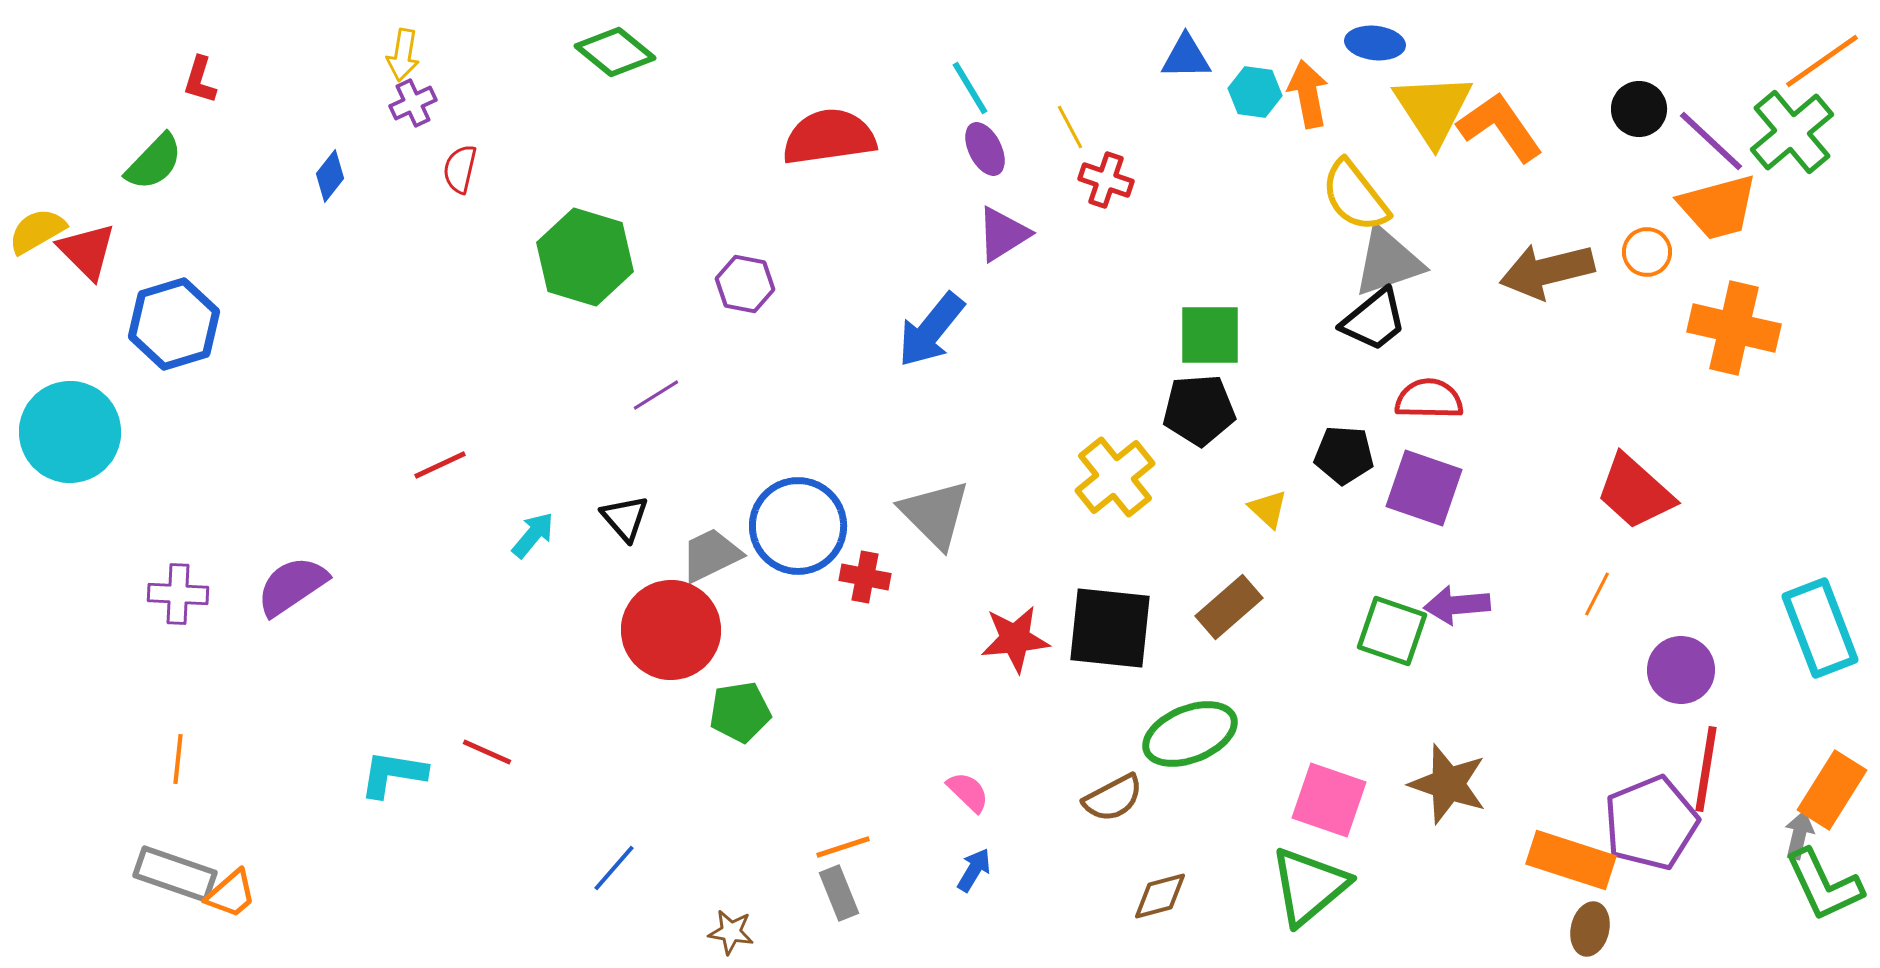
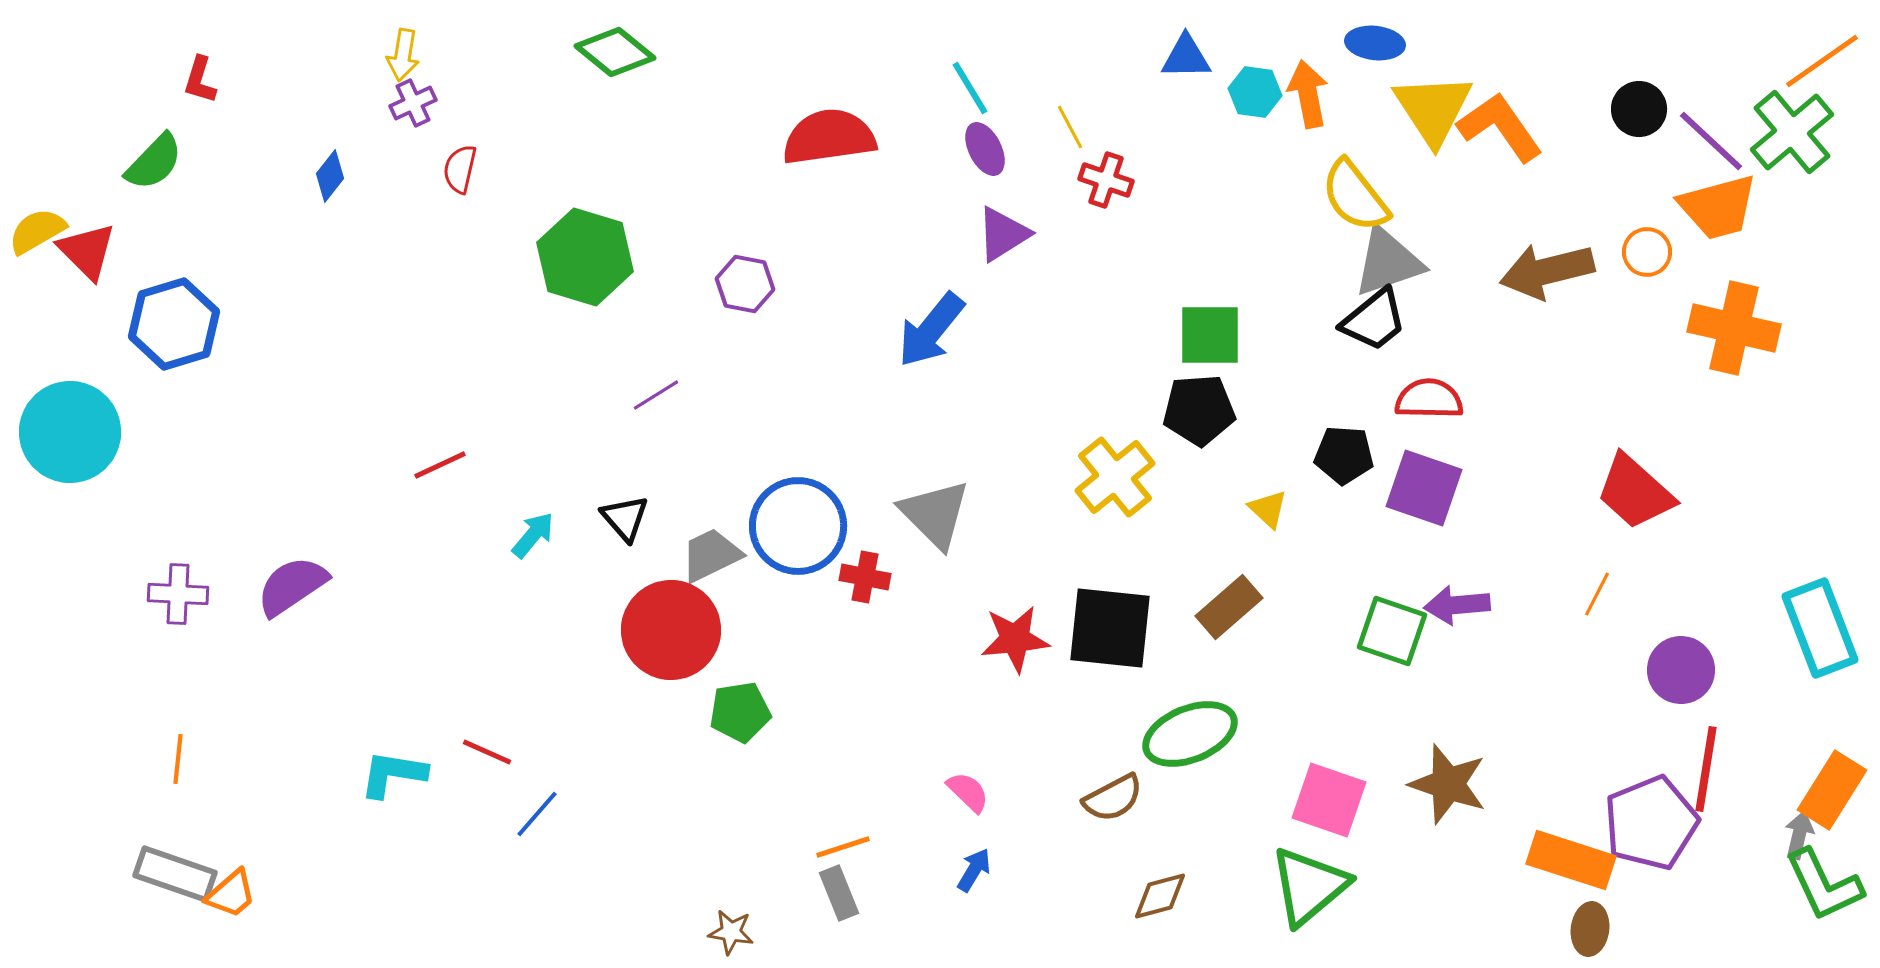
blue line at (614, 868): moved 77 px left, 54 px up
brown ellipse at (1590, 929): rotated 6 degrees counterclockwise
